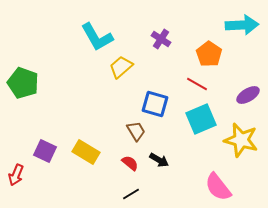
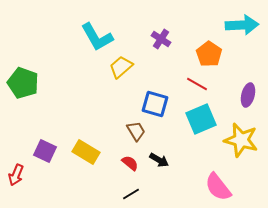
purple ellipse: rotated 45 degrees counterclockwise
